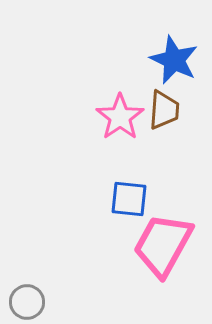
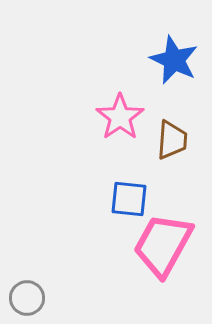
brown trapezoid: moved 8 px right, 30 px down
gray circle: moved 4 px up
